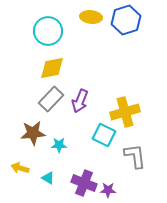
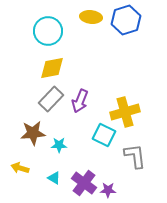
cyan triangle: moved 6 px right
purple cross: rotated 15 degrees clockwise
